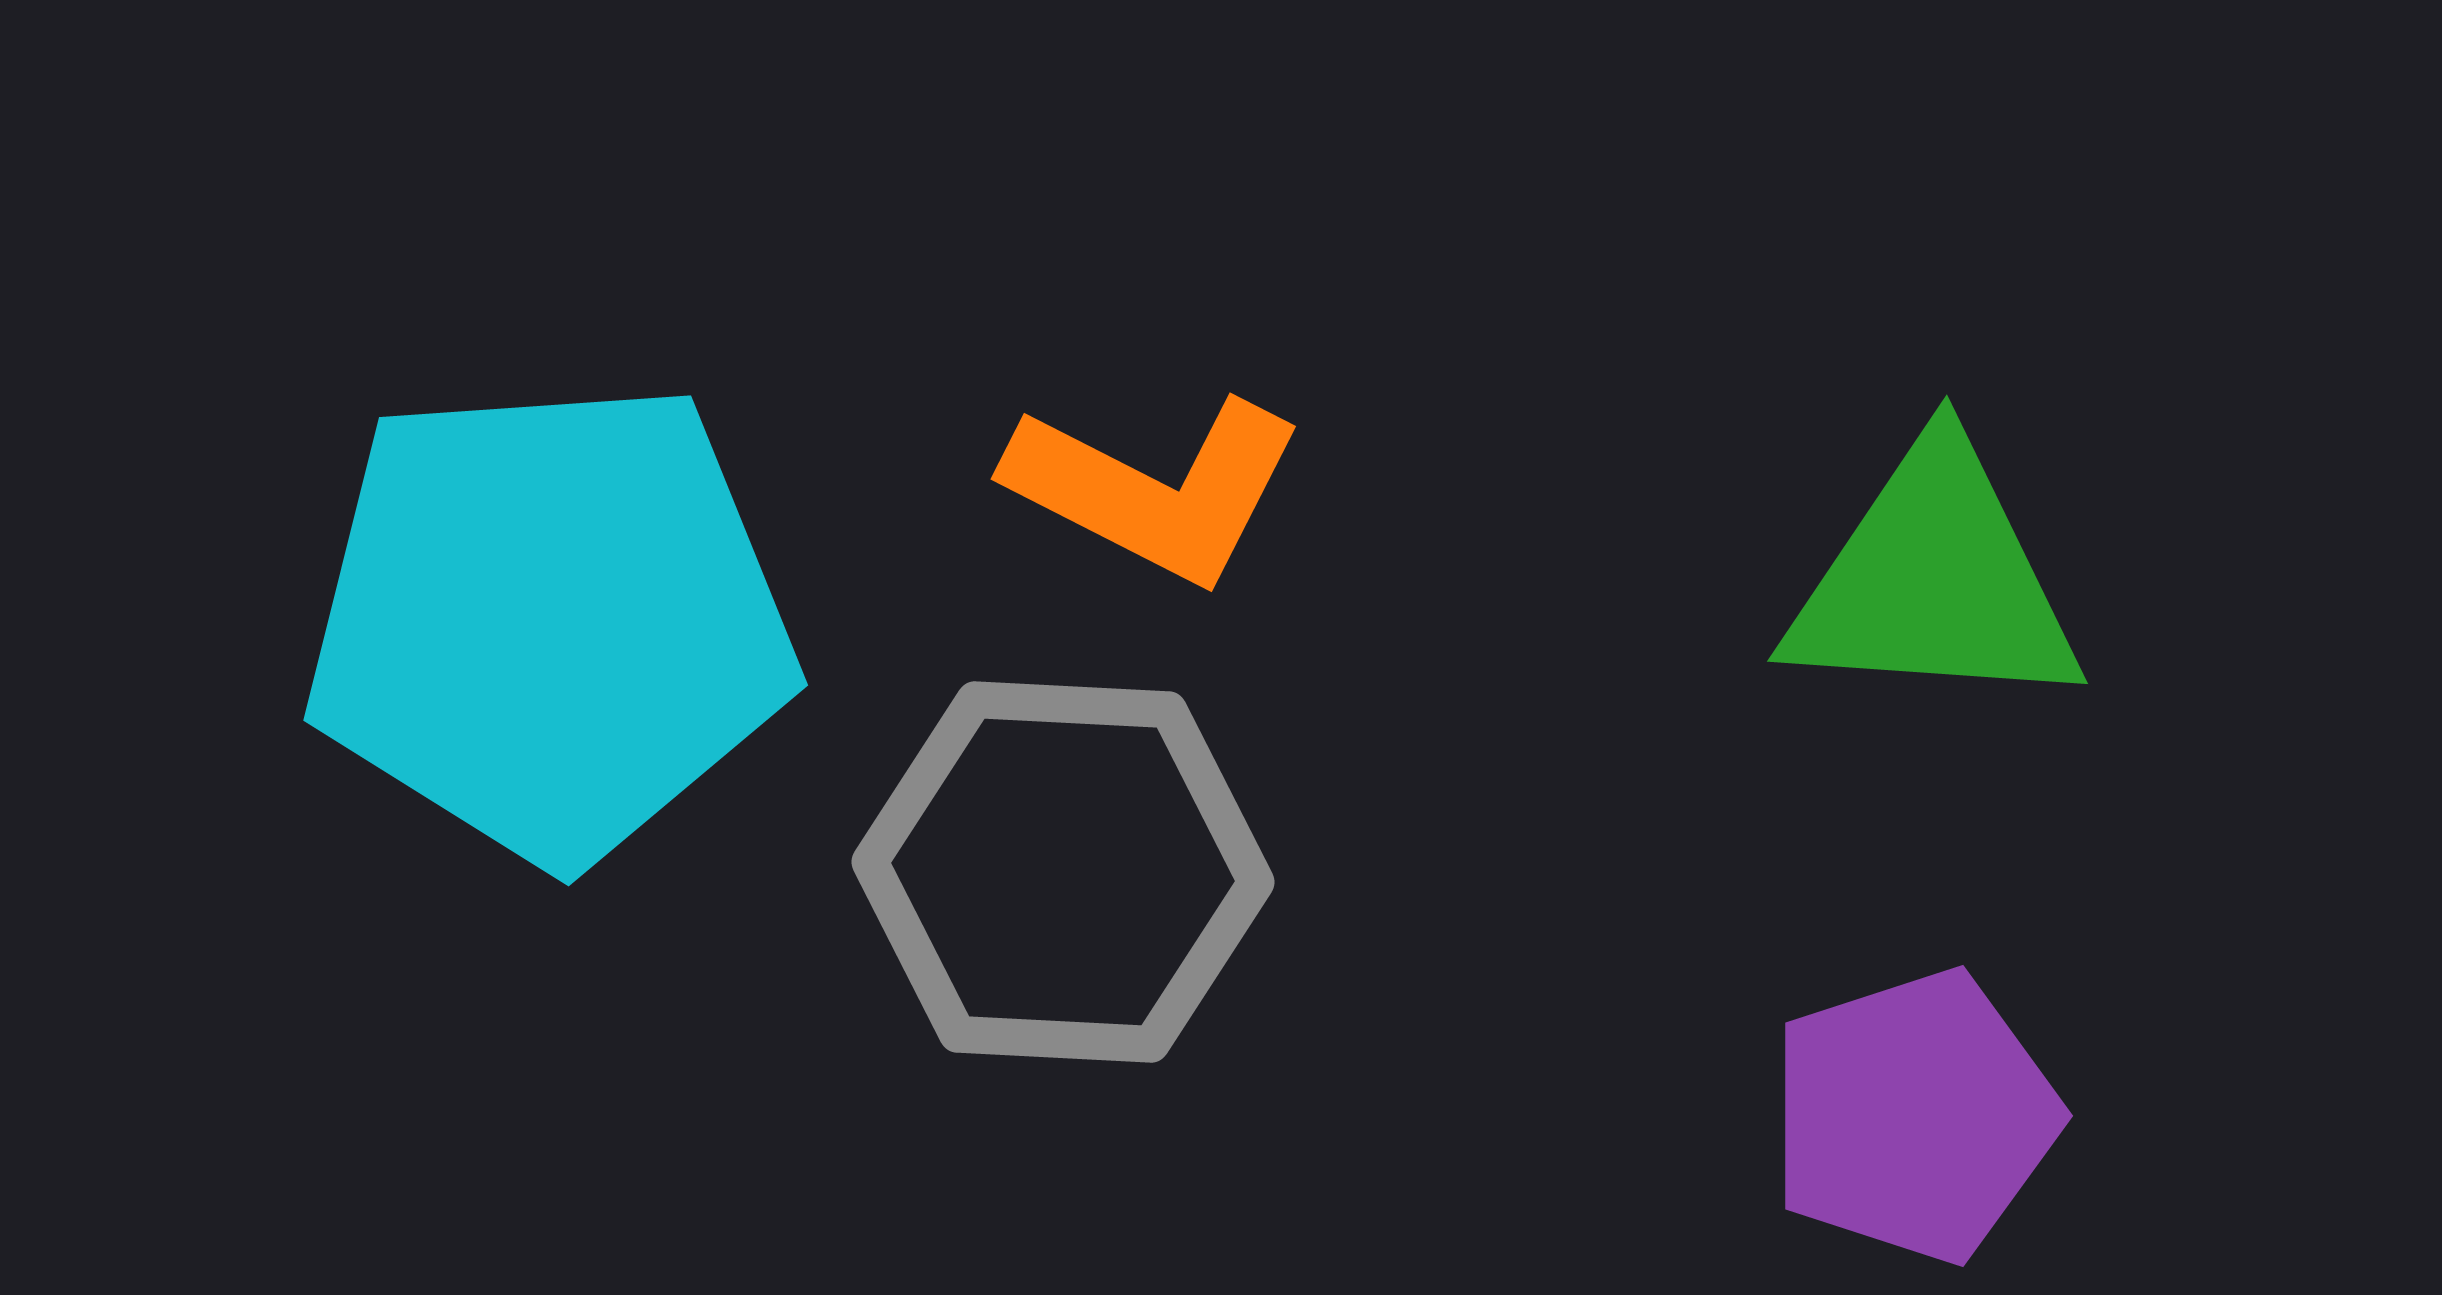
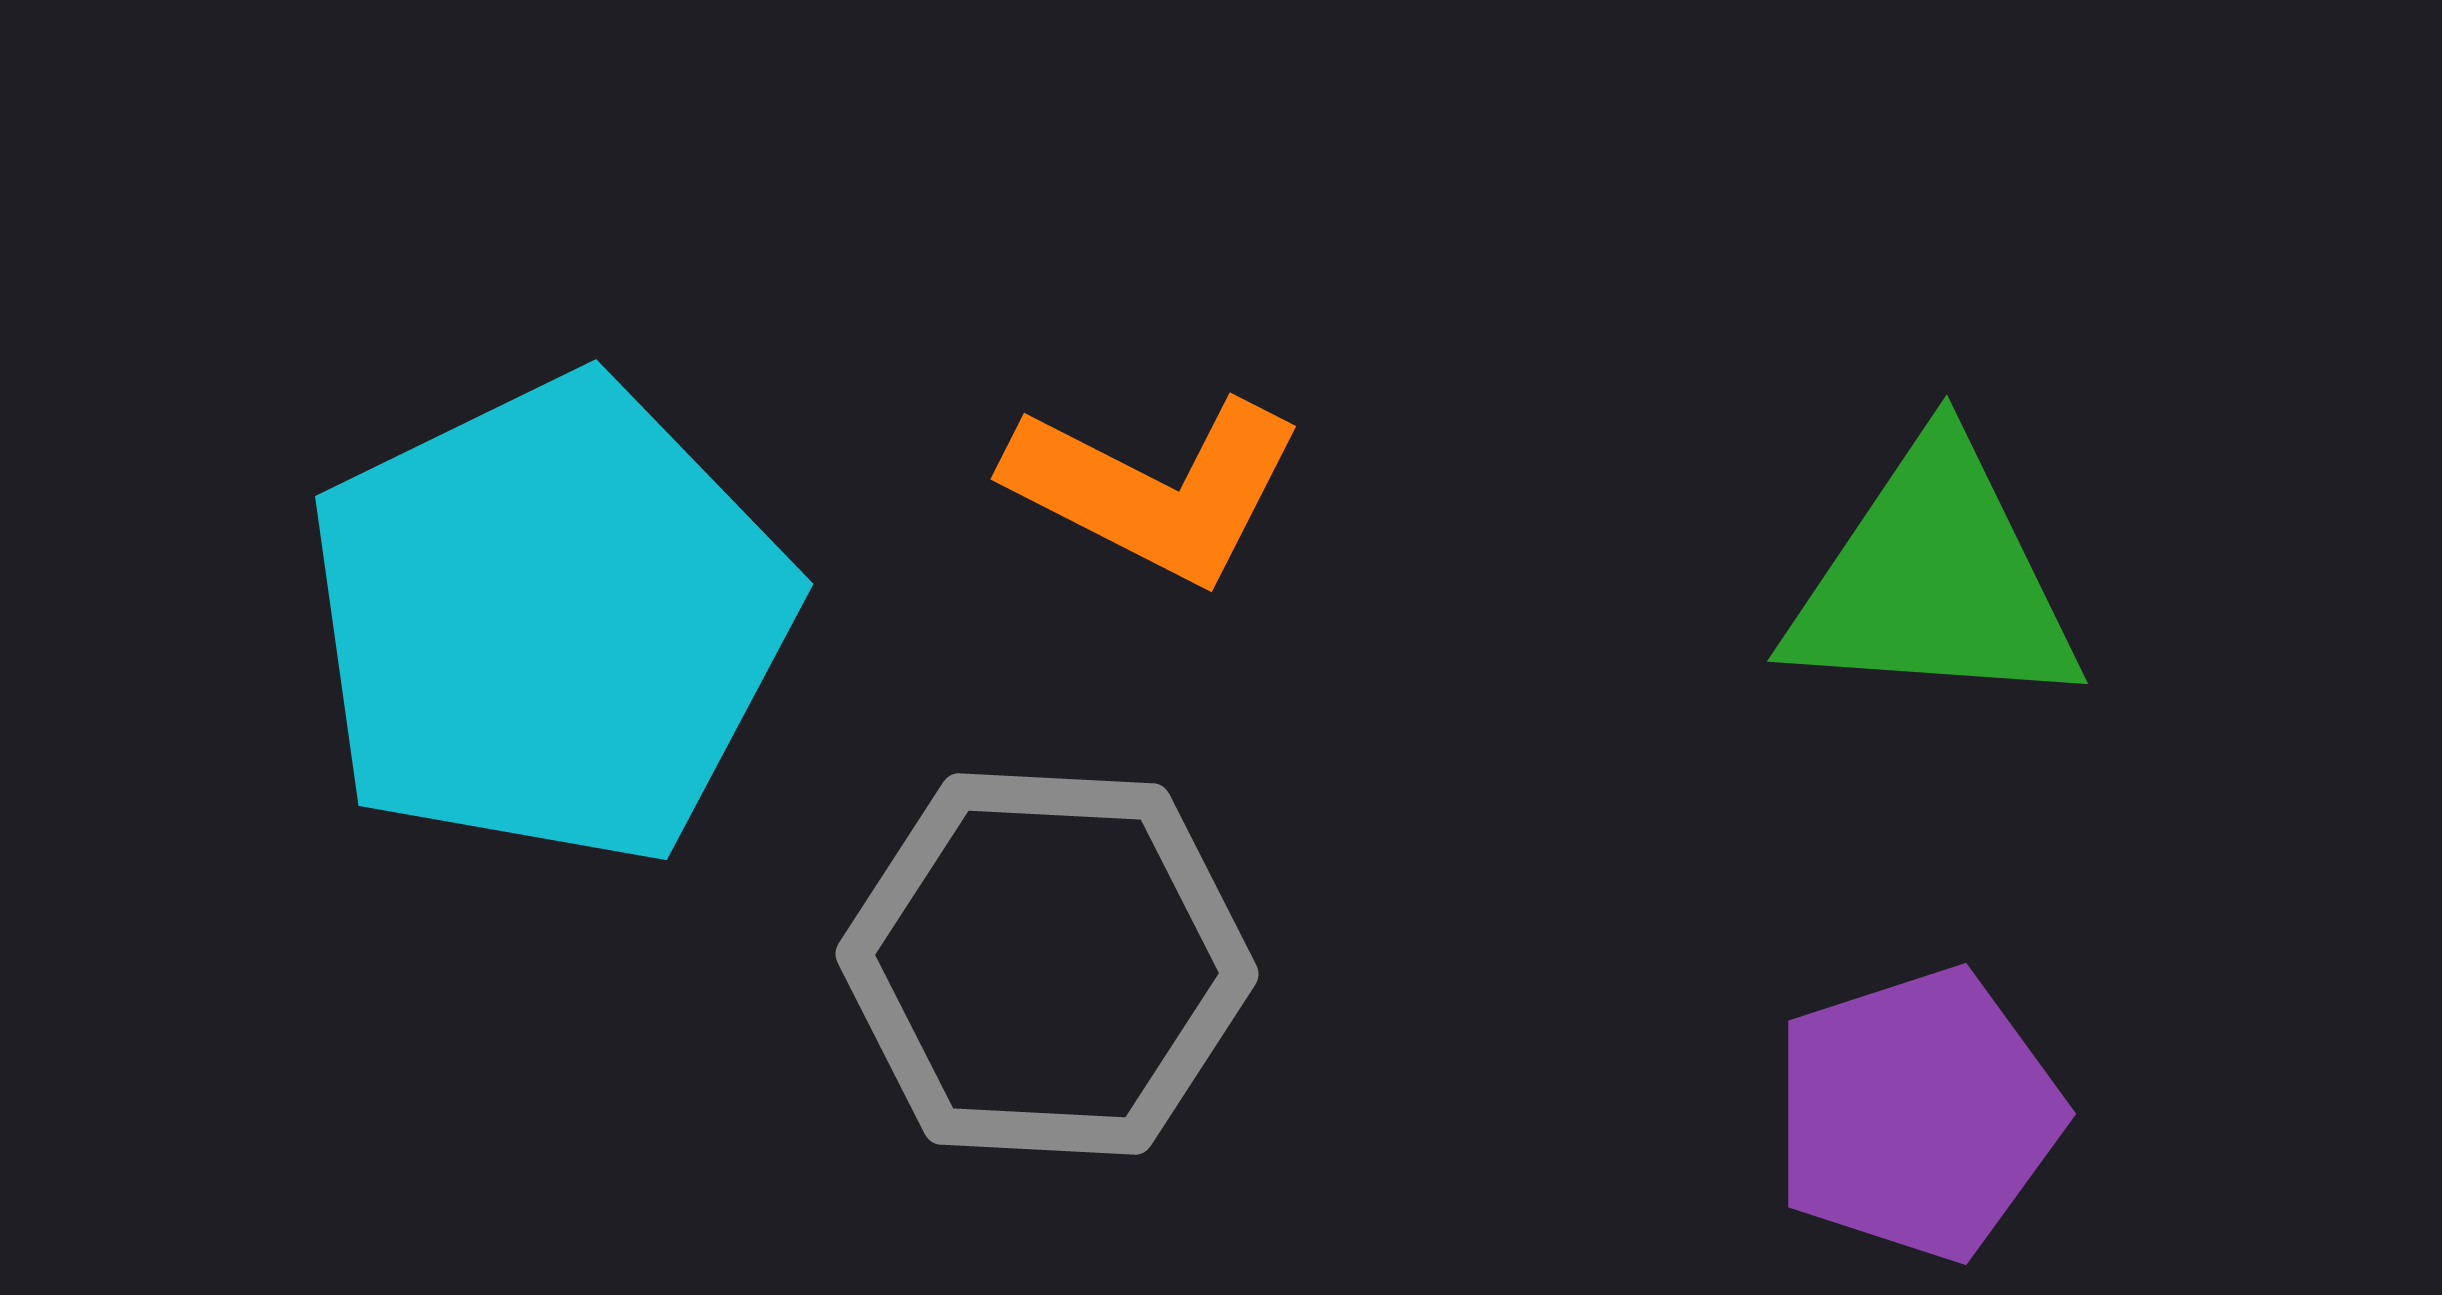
cyan pentagon: rotated 22 degrees counterclockwise
gray hexagon: moved 16 px left, 92 px down
purple pentagon: moved 3 px right, 2 px up
